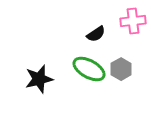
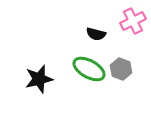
pink cross: rotated 20 degrees counterclockwise
black semicircle: rotated 48 degrees clockwise
gray hexagon: rotated 10 degrees counterclockwise
